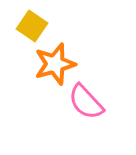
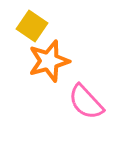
orange star: moved 6 px left, 3 px up
